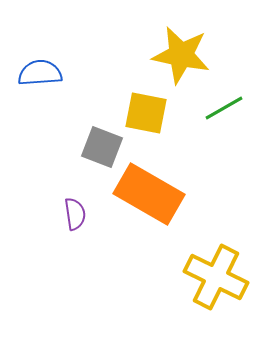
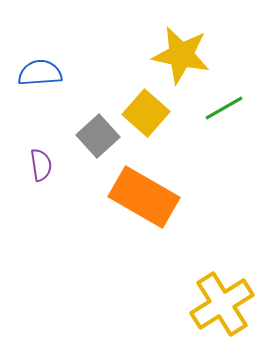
yellow square: rotated 30 degrees clockwise
gray square: moved 4 px left, 11 px up; rotated 27 degrees clockwise
orange rectangle: moved 5 px left, 3 px down
purple semicircle: moved 34 px left, 49 px up
yellow cross: moved 6 px right, 27 px down; rotated 32 degrees clockwise
